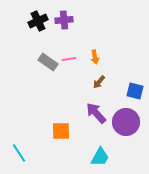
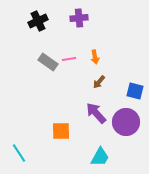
purple cross: moved 15 px right, 2 px up
